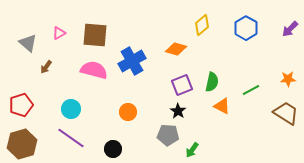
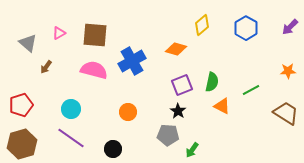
purple arrow: moved 2 px up
orange star: moved 8 px up
